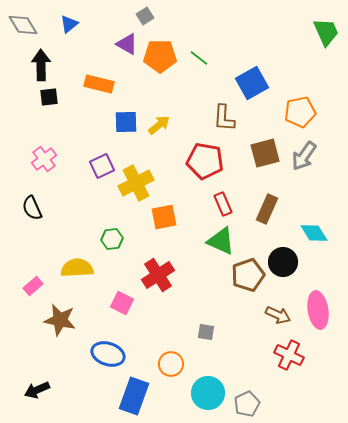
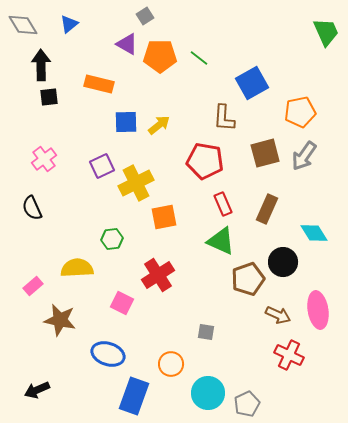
brown pentagon at (248, 275): moved 4 px down
